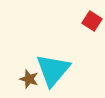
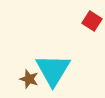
cyan triangle: rotated 9 degrees counterclockwise
